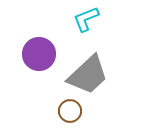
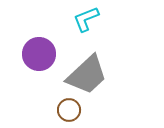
gray trapezoid: moved 1 px left
brown circle: moved 1 px left, 1 px up
